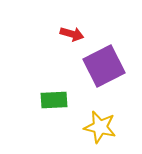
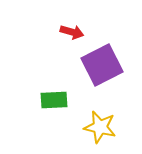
red arrow: moved 2 px up
purple square: moved 2 px left, 1 px up
